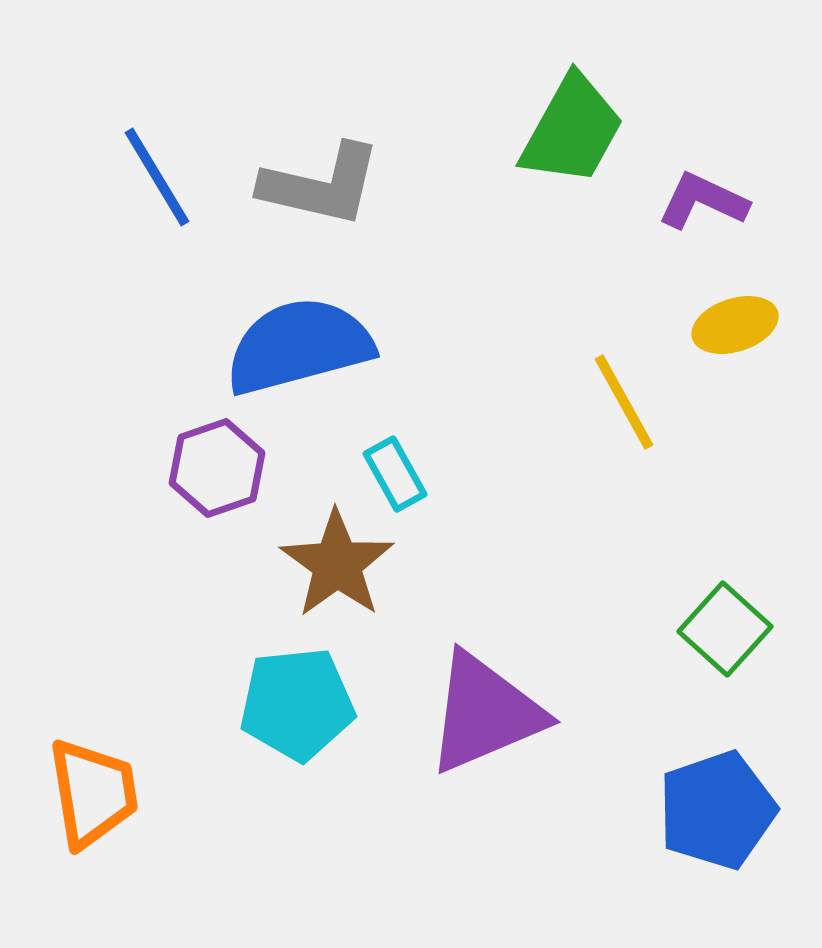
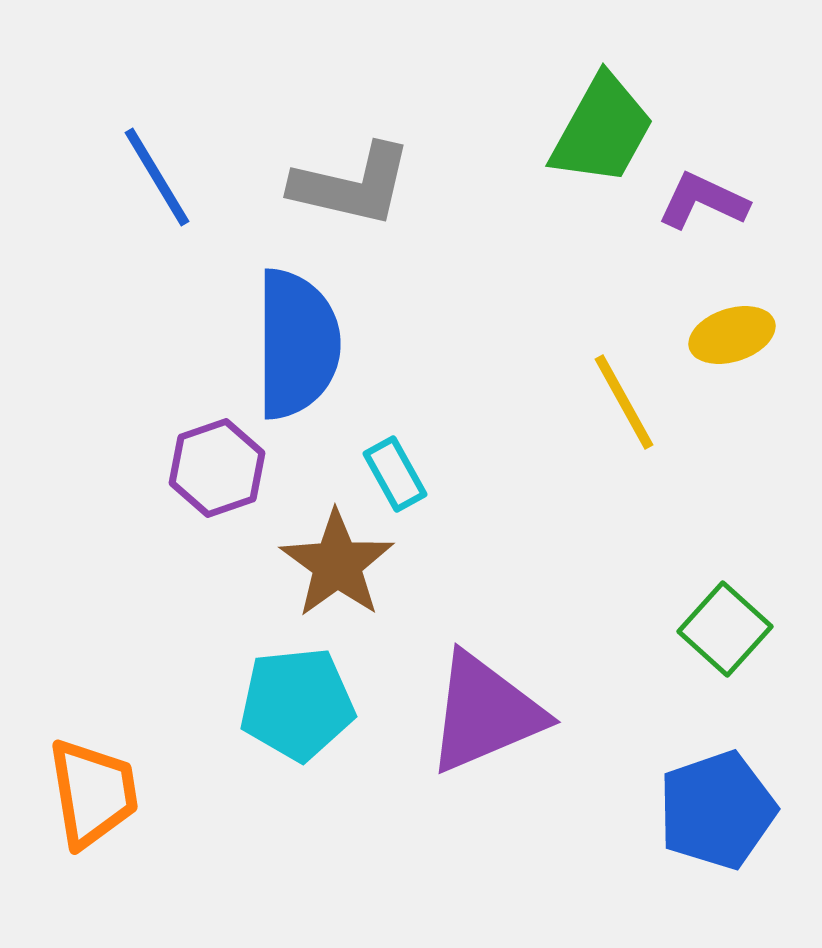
green trapezoid: moved 30 px right
gray L-shape: moved 31 px right
yellow ellipse: moved 3 px left, 10 px down
blue semicircle: moved 2 px left, 2 px up; rotated 105 degrees clockwise
